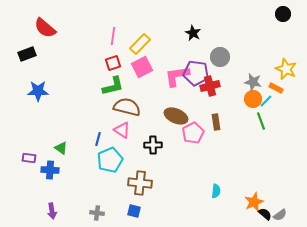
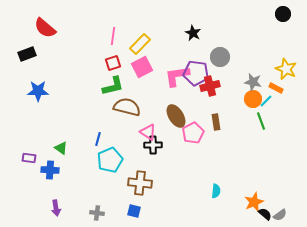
brown ellipse: rotated 35 degrees clockwise
pink triangle: moved 26 px right, 2 px down
purple arrow: moved 4 px right, 3 px up
